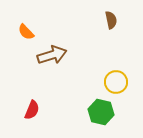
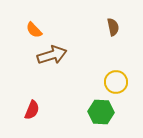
brown semicircle: moved 2 px right, 7 px down
orange semicircle: moved 8 px right, 2 px up
green hexagon: rotated 10 degrees counterclockwise
